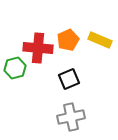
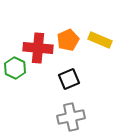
green hexagon: rotated 20 degrees counterclockwise
